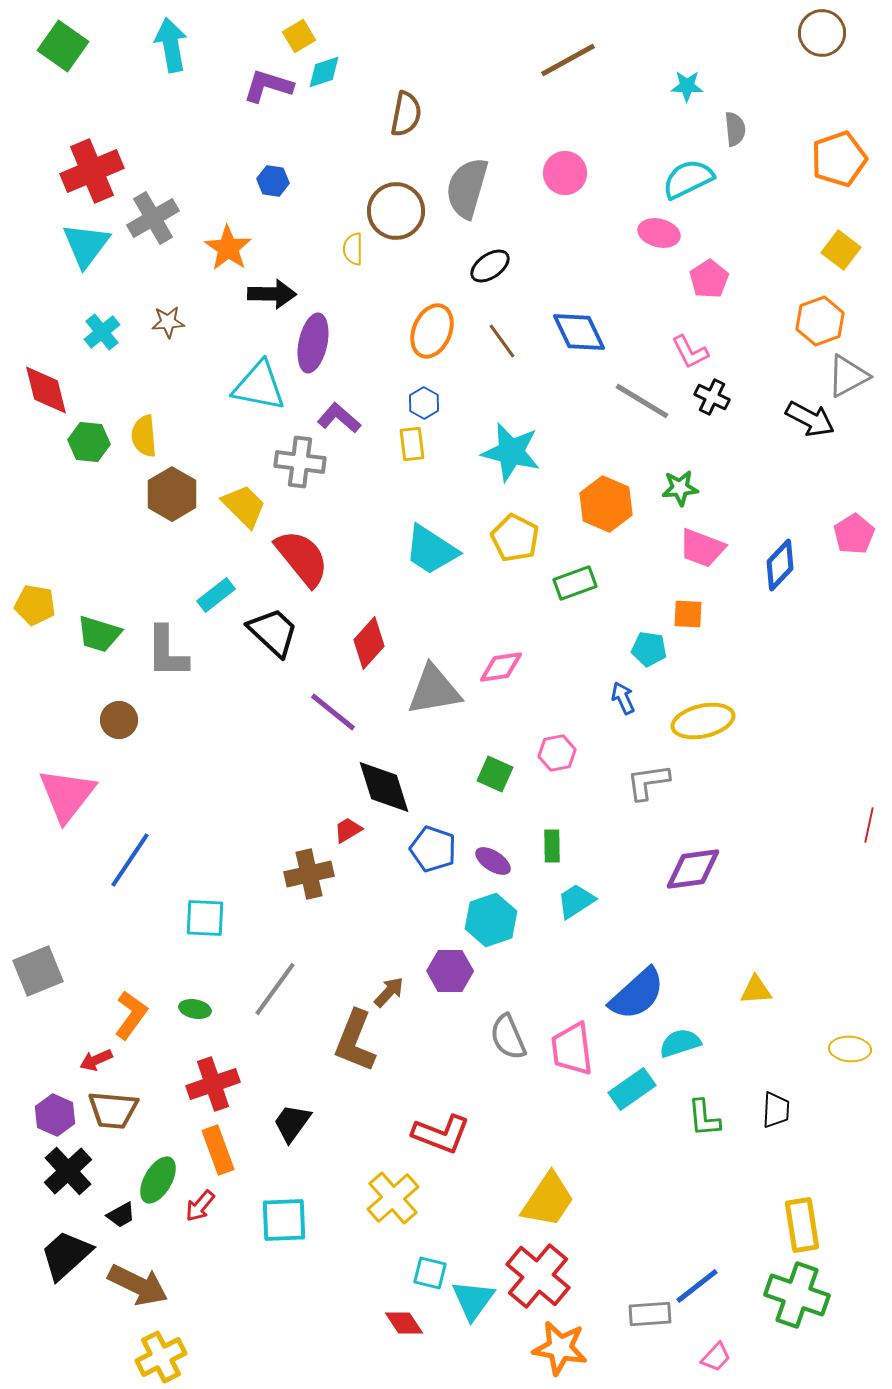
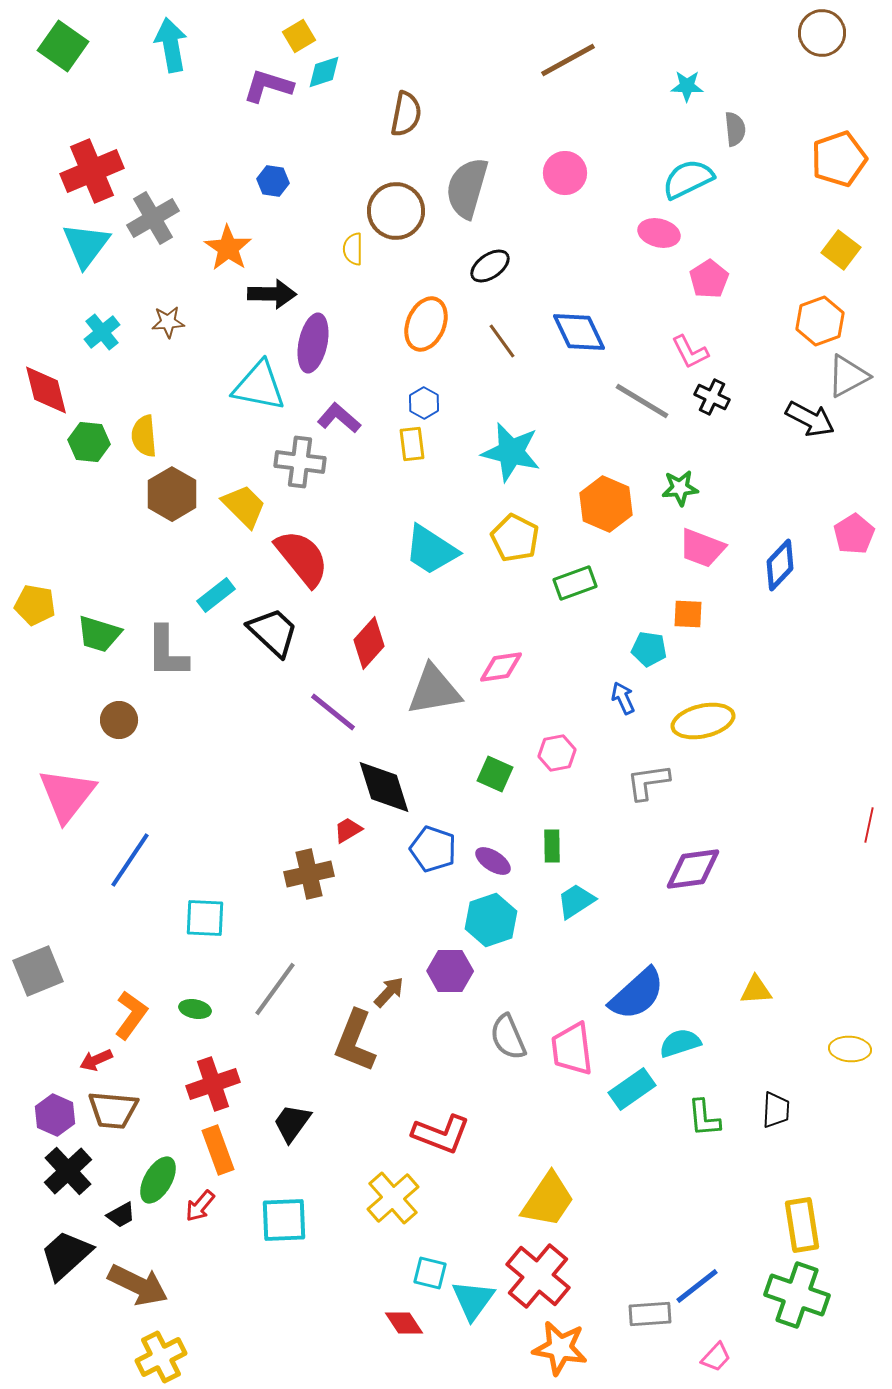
orange ellipse at (432, 331): moved 6 px left, 7 px up
